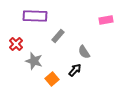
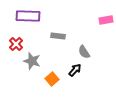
purple rectangle: moved 7 px left
gray rectangle: rotated 56 degrees clockwise
gray star: moved 2 px left
